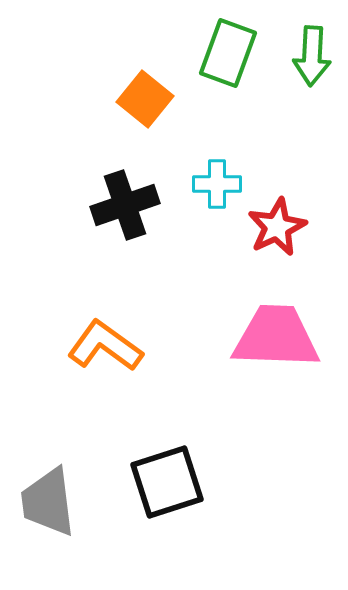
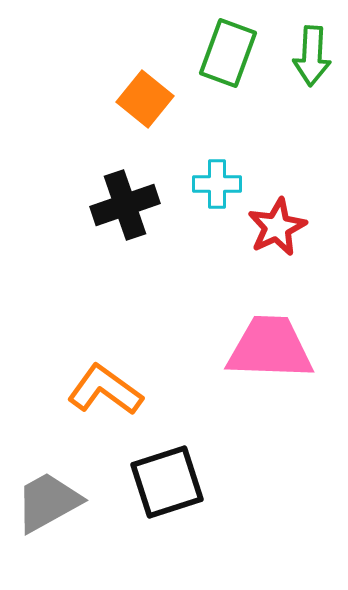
pink trapezoid: moved 6 px left, 11 px down
orange L-shape: moved 44 px down
gray trapezoid: rotated 68 degrees clockwise
